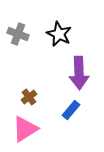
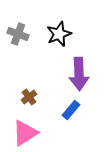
black star: rotated 25 degrees clockwise
purple arrow: moved 1 px down
pink triangle: moved 4 px down
